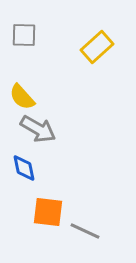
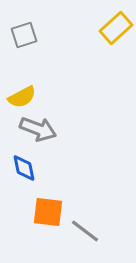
gray square: rotated 20 degrees counterclockwise
yellow rectangle: moved 19 px right, 19 px up
yellow semicircle: rotated 76 degrees counterclockwise
gray arrow: rotated 9 degrees counterclockwise
gray line: rotated 12 degrees clockwise
